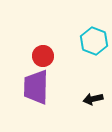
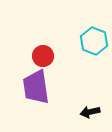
purple trapezoid: rotated 9 degrees counterclockwise
black arrow: moved 3 px left, 13 px down
